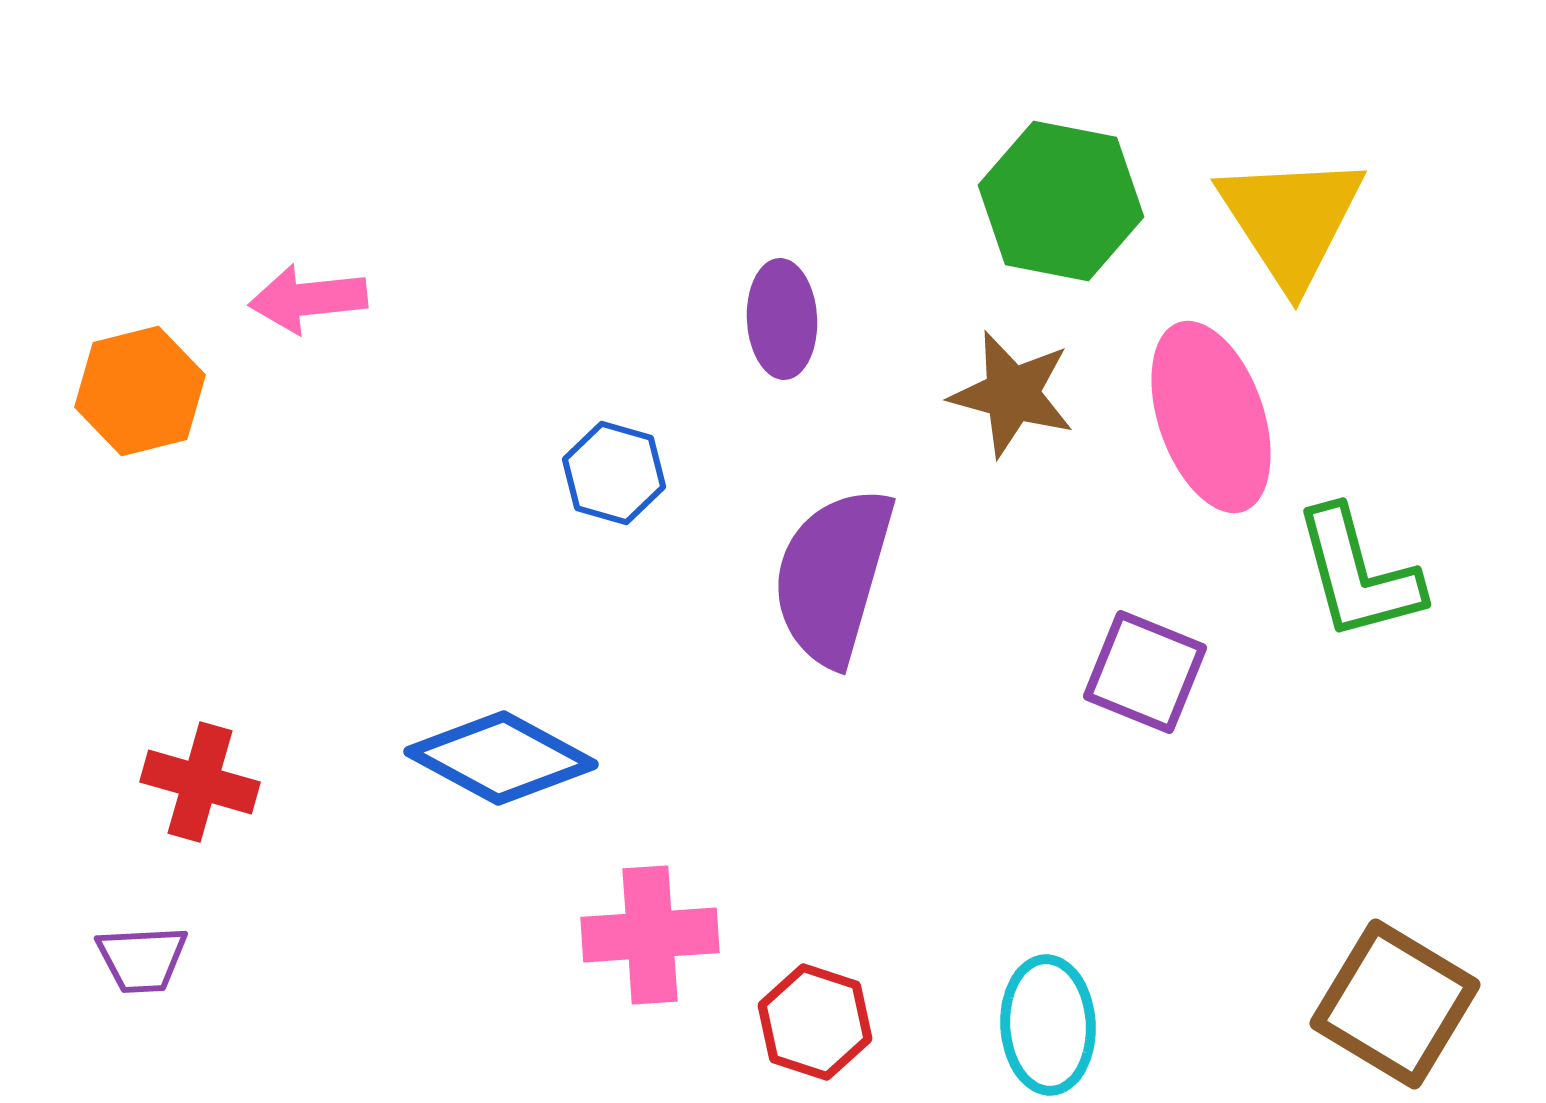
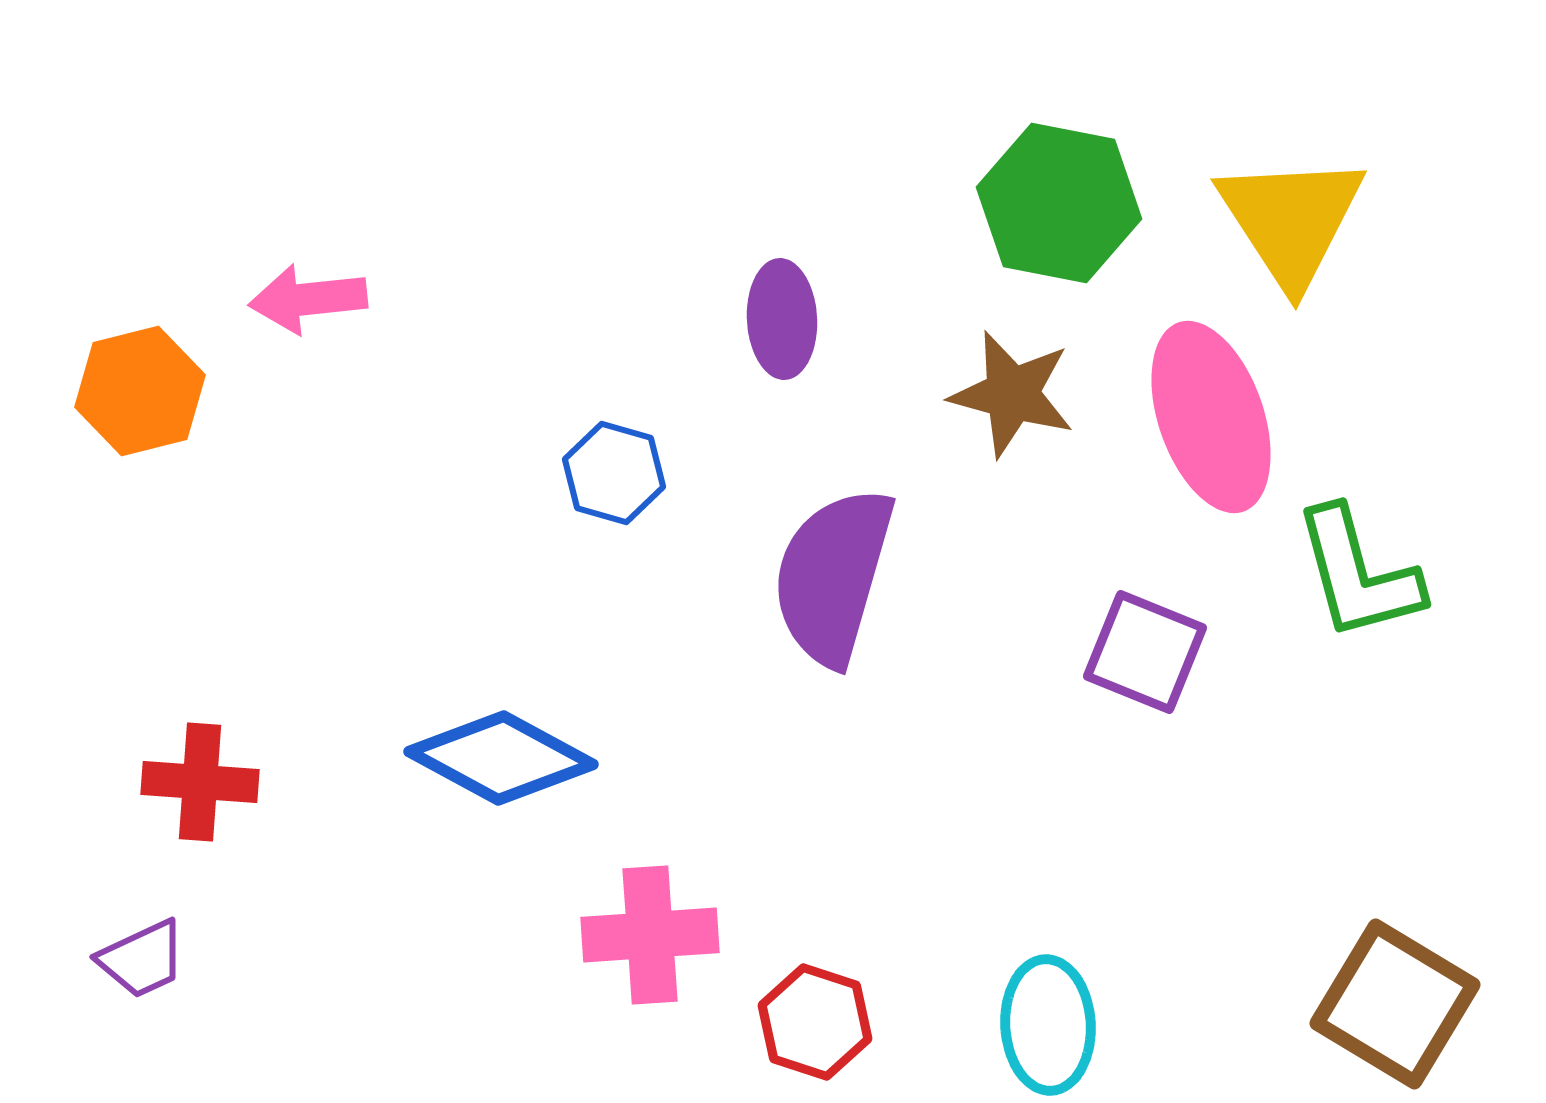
green hexagon: moved 2 px left, 2 px down
purple square: moved 20 px up
red cross: rotated 12 degrees counterclockwise
purple trapezoid: rotated 22 degrees counterclockwise
